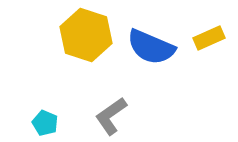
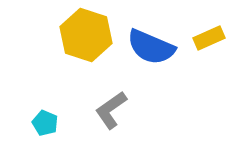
gray L-shape: moved 6 px up
